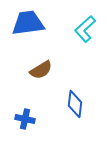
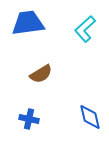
brown semicircle: moved 4 px down
blue diamond: moved 15 px right, 13 px down; rotated 20 degrees counterclockwise
blue cross: moved 4 px right
